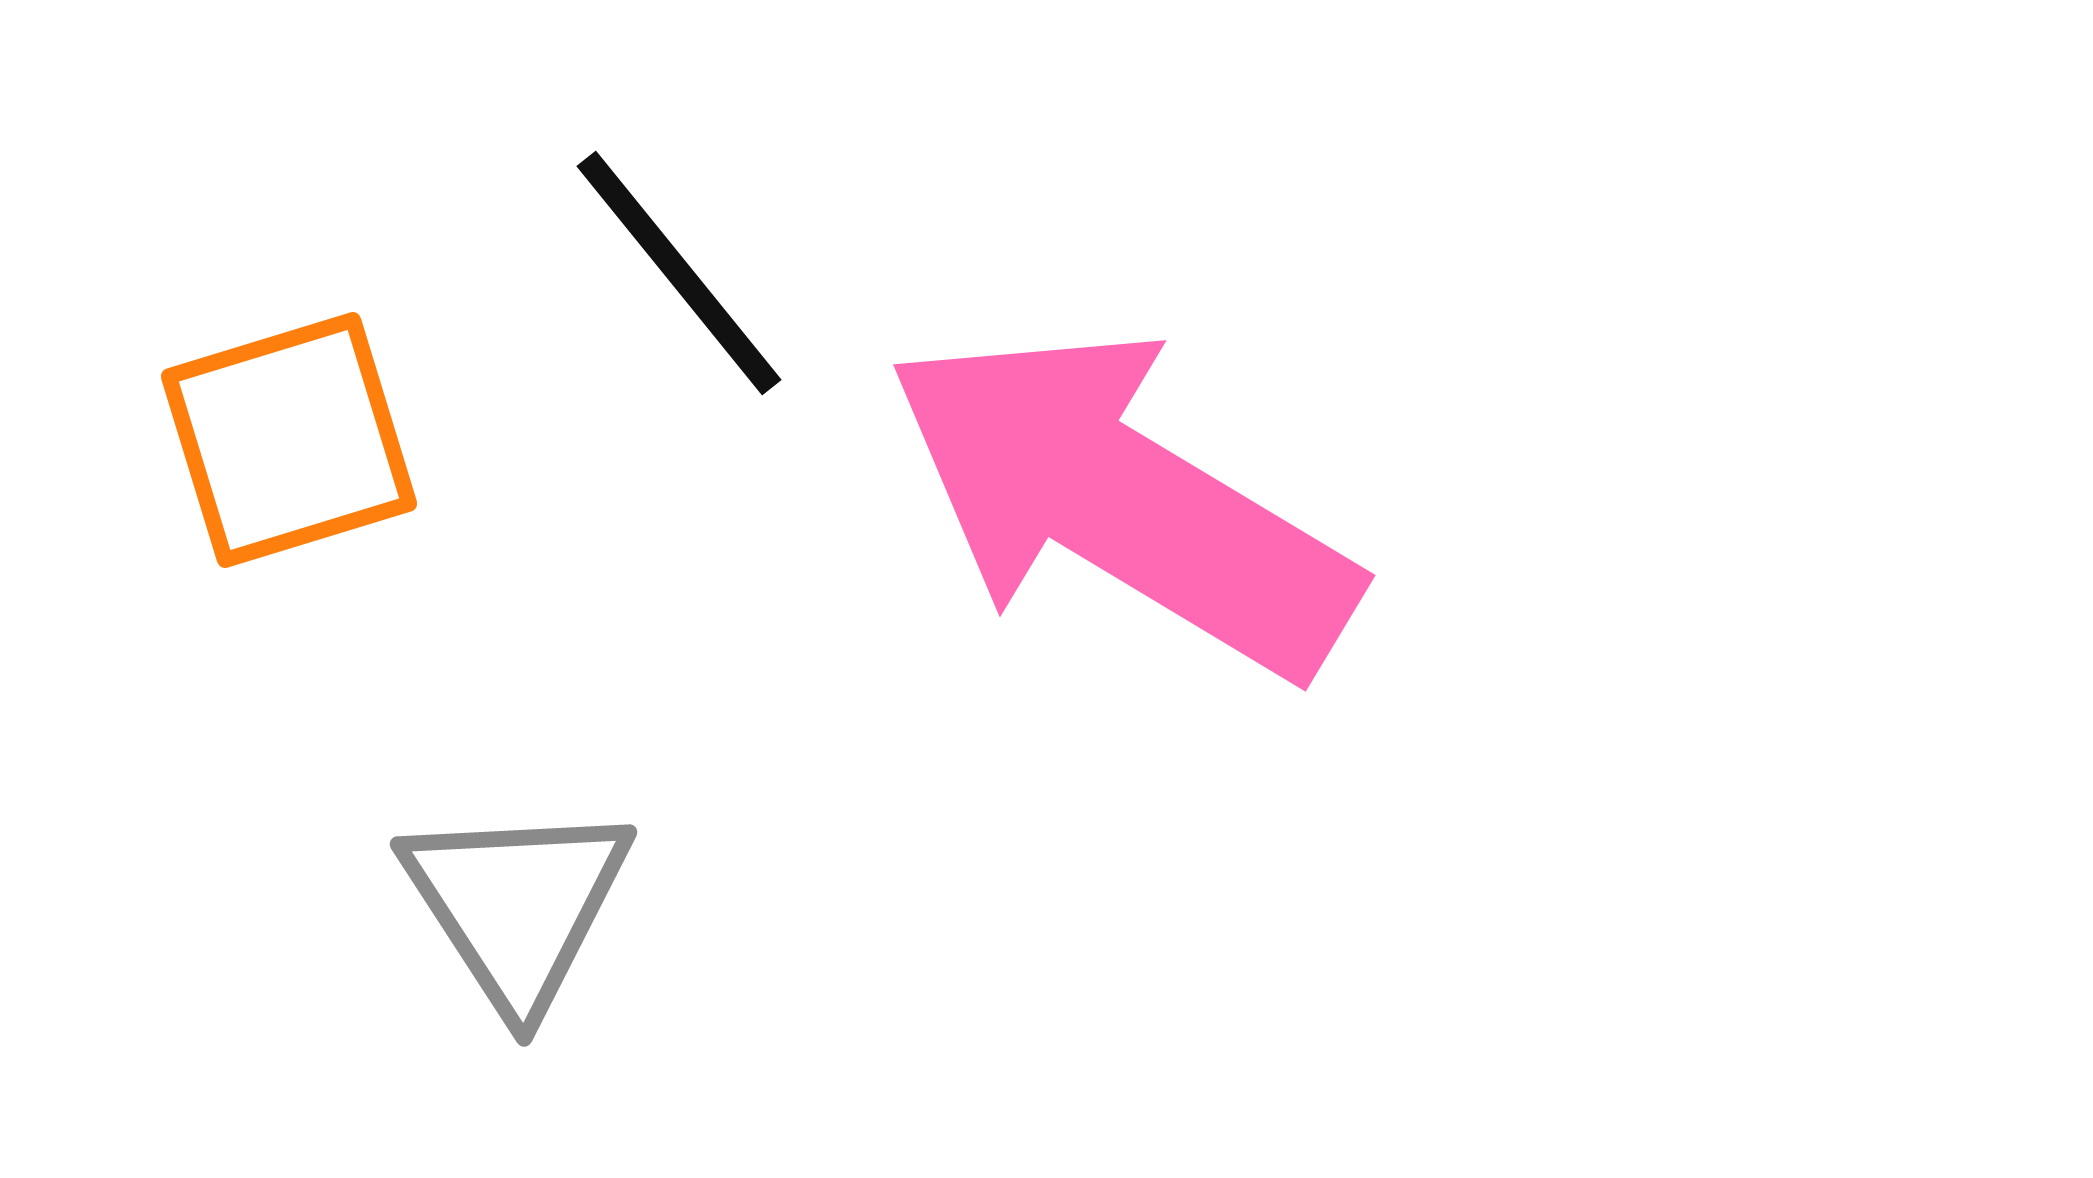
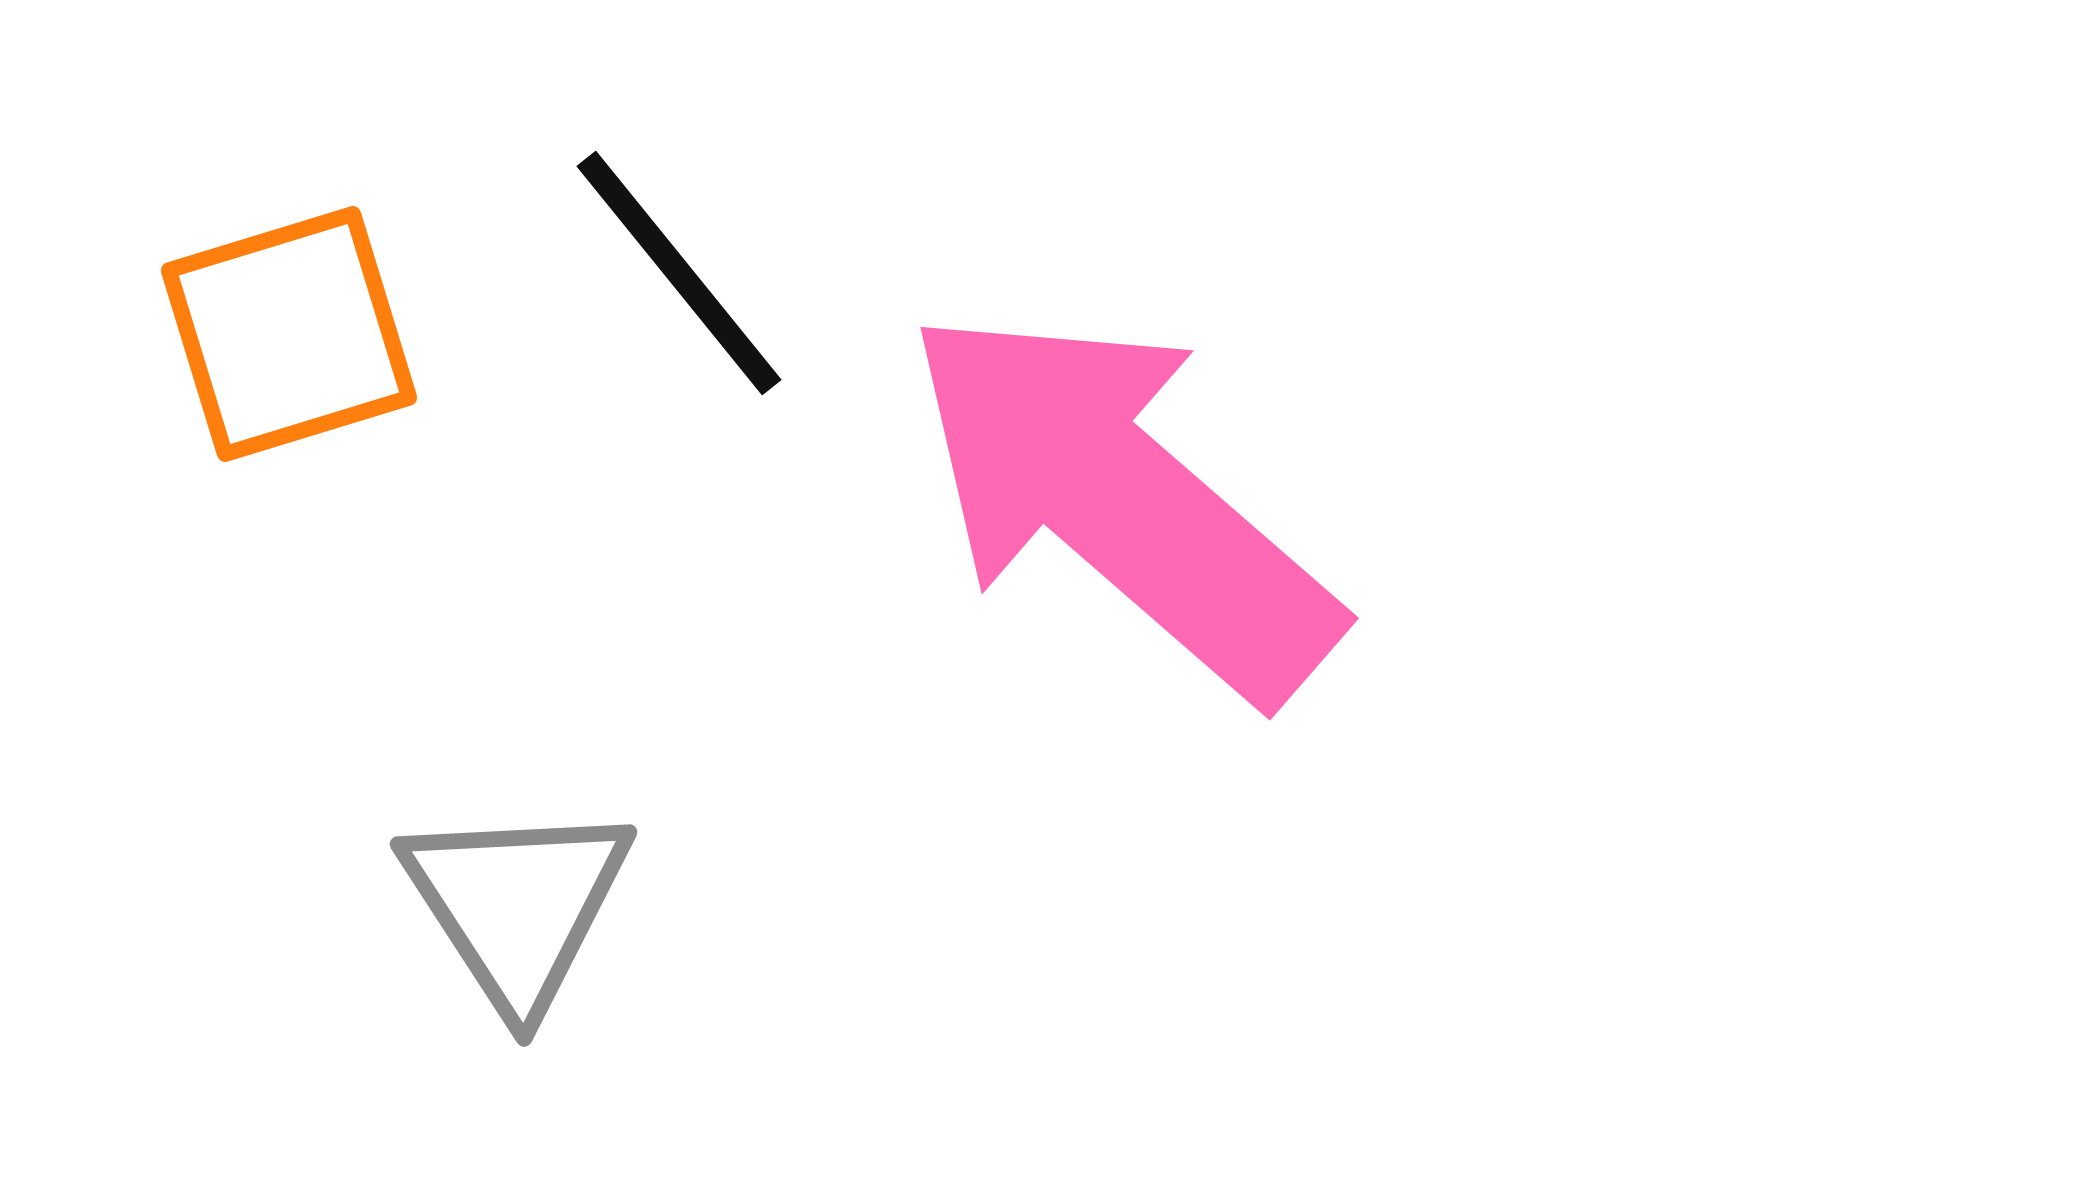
orange square: moved 106 px up
pink arrow: rotated 10 degrees clockwise
